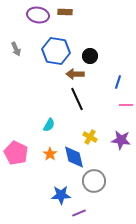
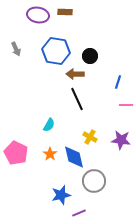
blue star: rotated 12 degrees counterclockwise
